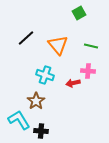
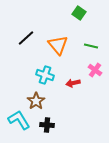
green square: rotated 24 degrees counterclockwise
pink cross: moved 7 px right, 1 px up; rotated 32 degrees clockwise
black cross: moved 6 px right, 6 px up
